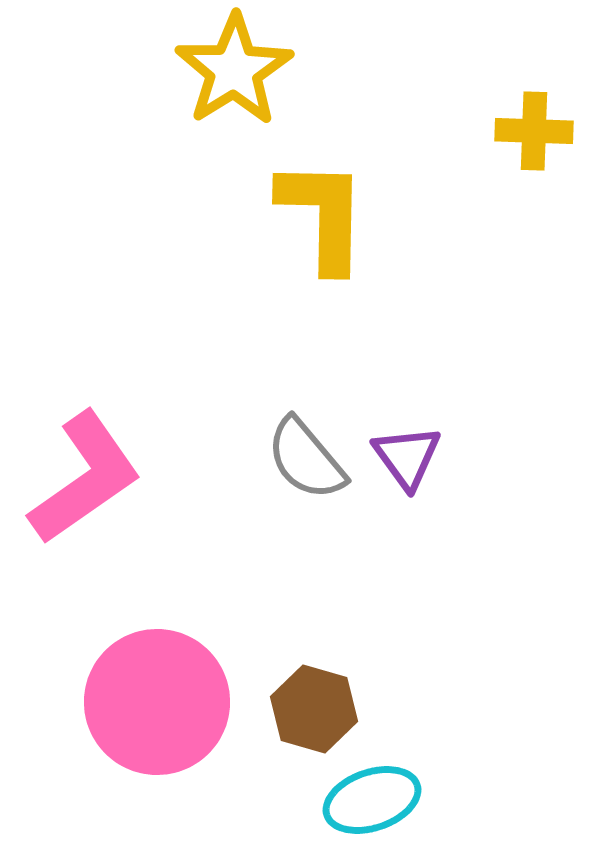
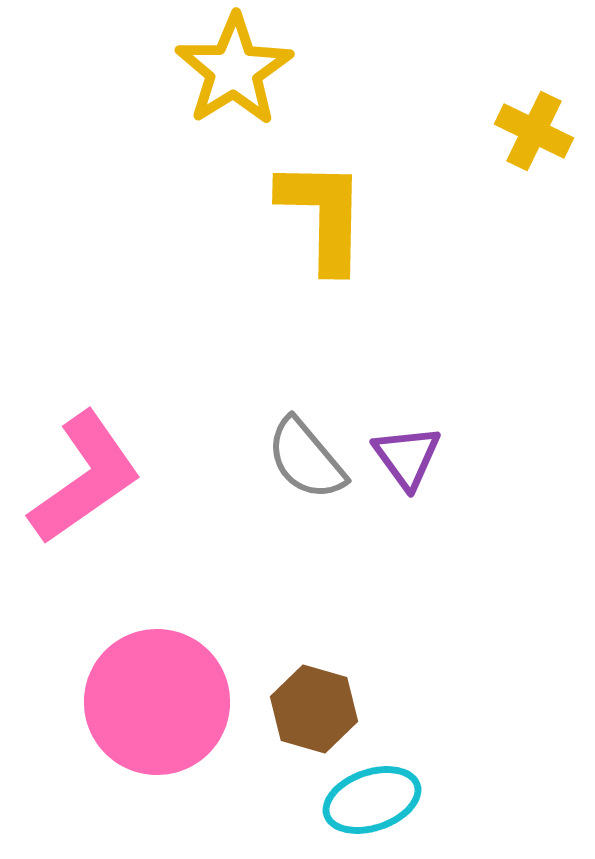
yellow cross: rotated 24 degrees clockwise
